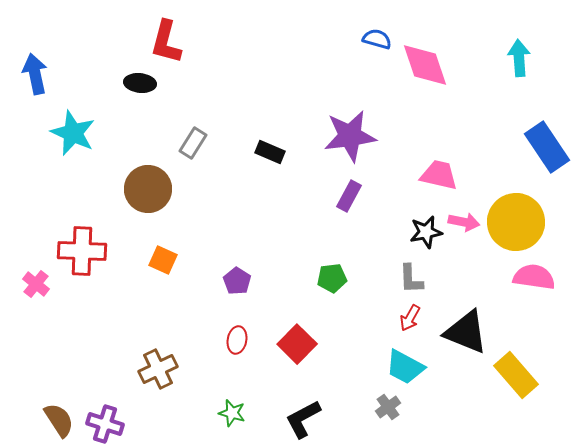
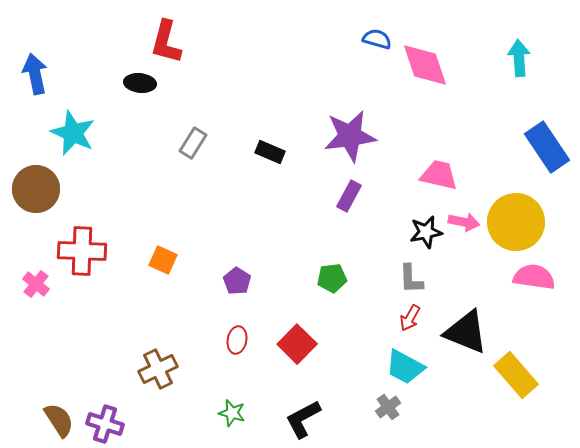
brown circle: moved 112 px left
